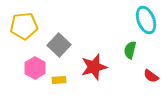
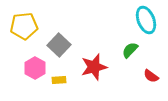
green semicircle: rotated 30 degrees clockwise
